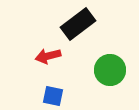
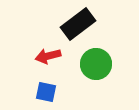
green circle: moved 14 px left, 6 px up
blue square: moved 7 px left, 4 px up
